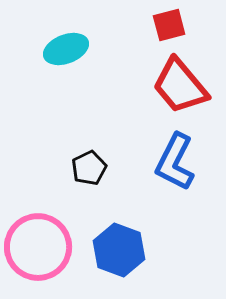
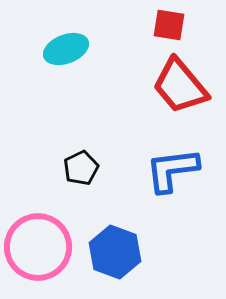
red square: rotated 24 degrees clockwise
blue L-shape: moved 3 px left, 8 px down; rotated 56 degrees clockwise
black pentagon: moved 8 px left
blue hexagon: moved 4 px left, 2 px down
